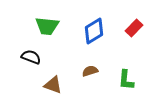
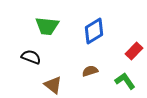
red rectangle: moved 23 px down
green L-shape: moved 1 px left, 1 px down; rotated 140 degrees clockwise
brown triangle: rotated 18 degrees clockwise
